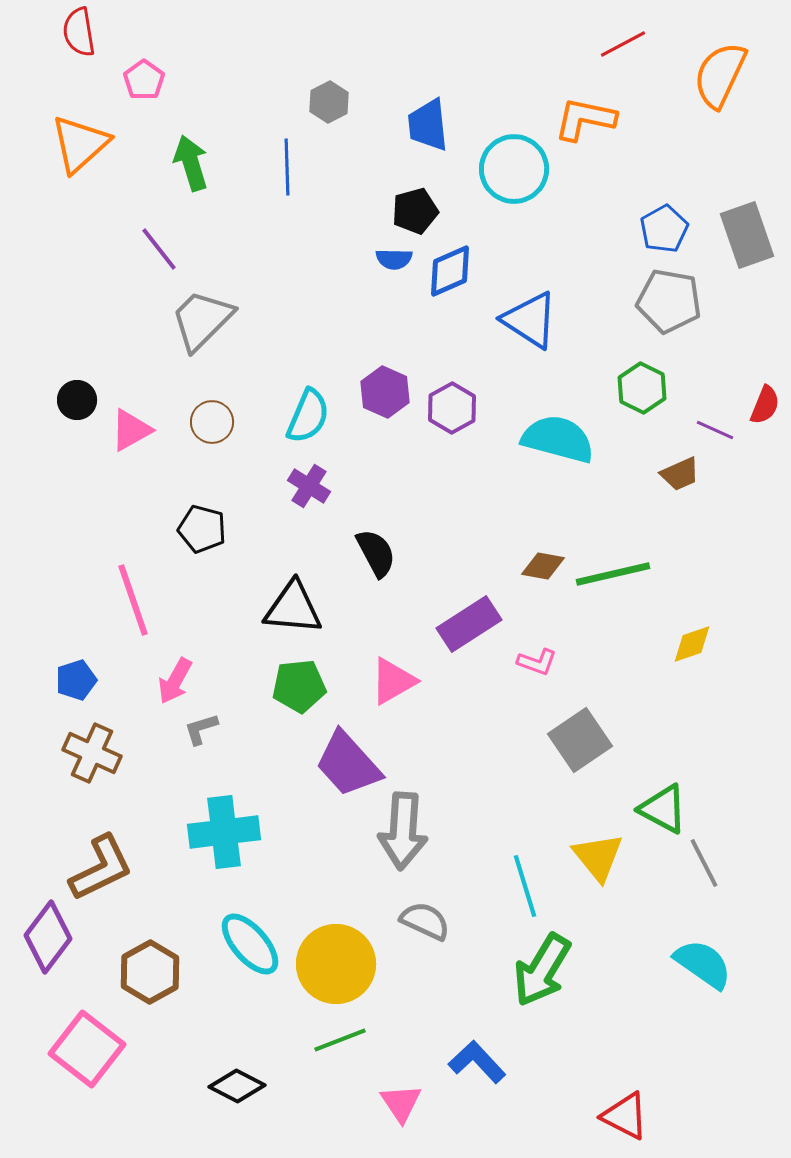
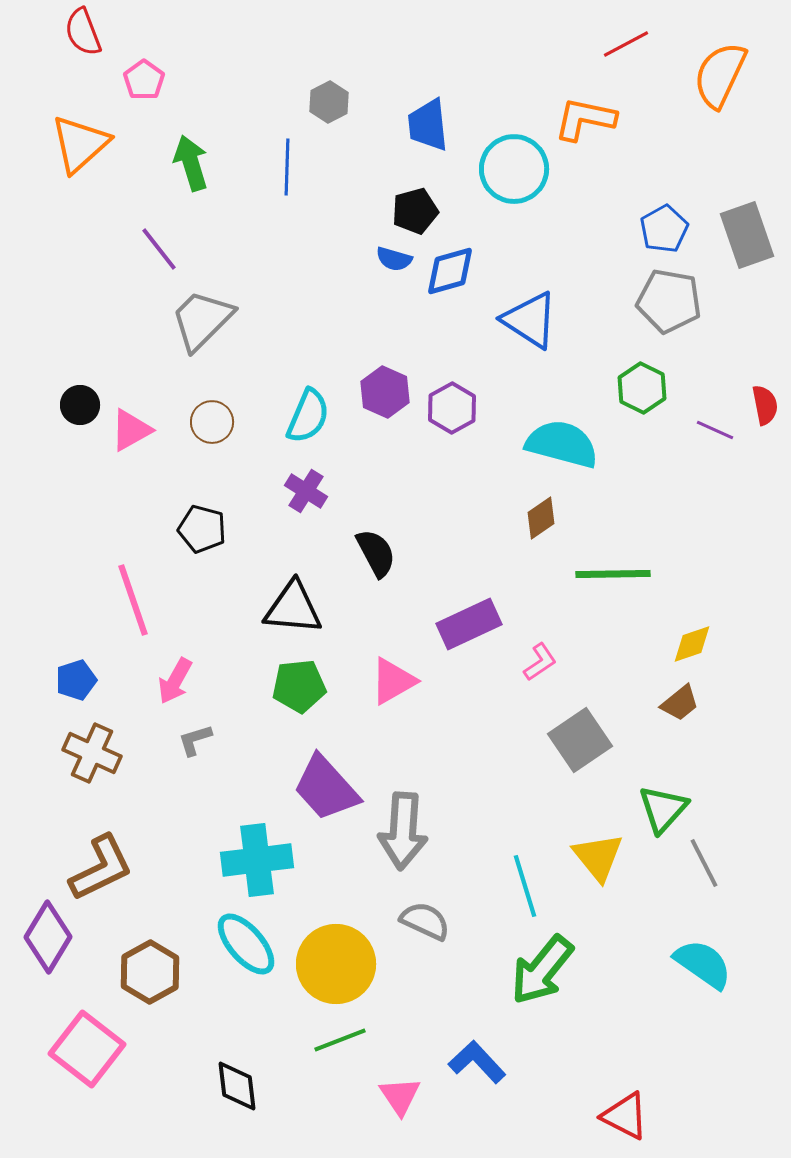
red semicircle at (79, 32): moved 4 px right; rotated 12 degrees counterclockwise
red line at (623, 44): moved 3 px right
blue line at (287, 167): rotated 4 degrees clockwise
blue semicircle at (394, 259): rotated 15 degrees clockwise
blue diamond at (450, 271): rotated 8 degrees clockwise
black circle at (77, 400): moved 3 px right, 5 px down
red semicircle at (765, 405): rotated 33 degrees counterclockwise
cyan semicircle at (558, 439): moved 4 px right, 5 px down
brown trapezoid at (680, 474): moved 229 px down; rotated 15 degrees counterclockwise
purple cross at (309, 486): moved 3 px left, 5 px down
brown diamond at (543, 566): moved 2 px left, 48 px up; rotated 45 degrees counterclockwise
green line at (613, 574): rotated 12 degrees clockwise
purple rectangle at (469, 624): rotated 8 degrees clockwise
pink L-shape at (537, 662): moved 3 px right; rotated 54 degrees counterclockwise
gray L-shape at (201, 729): moved 6 px left, 11 px down
purple trapezoid at (348, 764): moved 22 px left, 24 px down
green triangle at (663, 809): rotated 44 degrees clockwise
cyan cross at (224, 832): moved 33 px right, 28 px down
purple diamond at (48, 937): rotated 6 degrees counterclockwise
cyan ellipse at (250, 944): moved 4 px left
green arrow at (542, 970): rotated 8 degrees clockwise
black diamond at (237, 1086): rotated 56 degrees clockwise
pink triangle at (401, 1103): moved 1 px left, 7 px up
